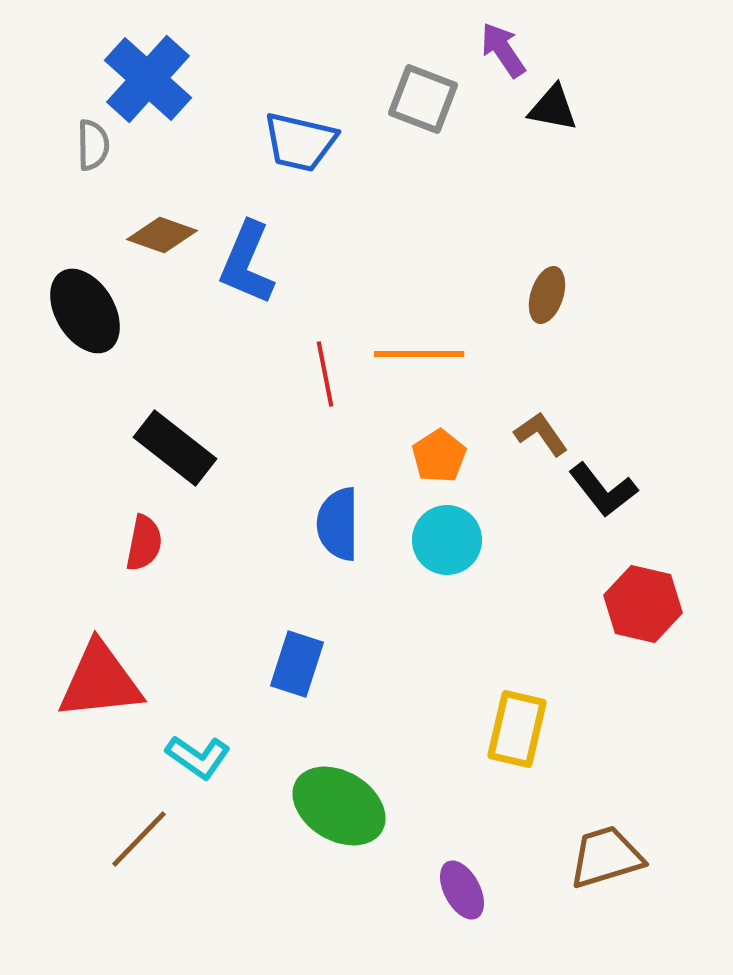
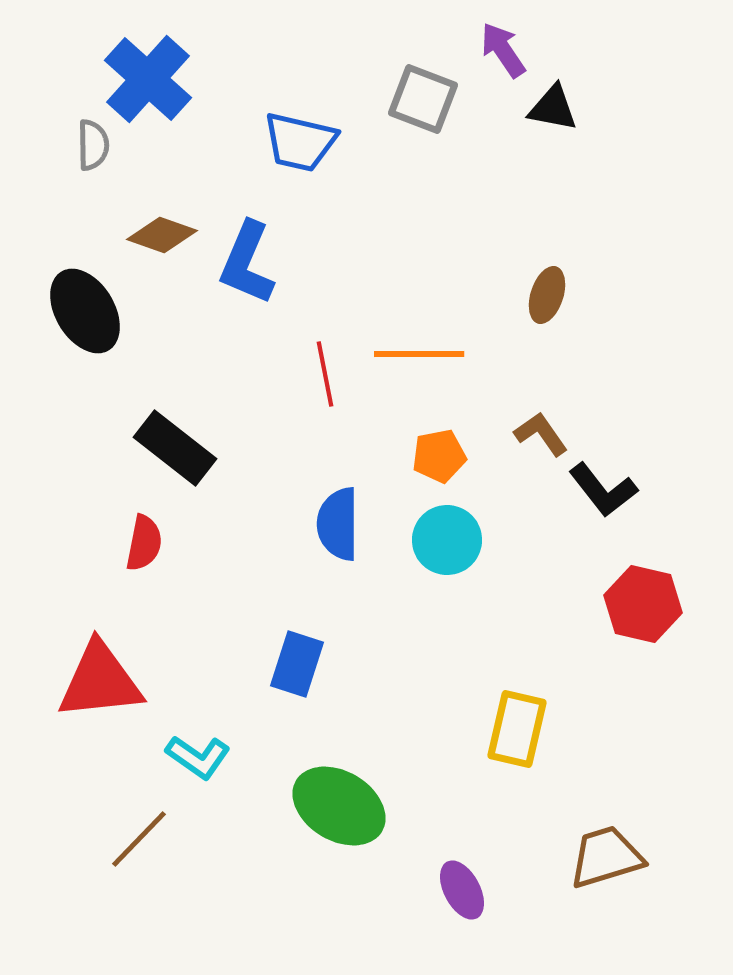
orange pentagon: rotated 22 degrees clockwise
